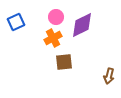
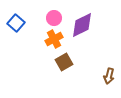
pink circle: moved 2 px left, 1 px down
blue square: moved 1 px down; rotated 24 degrees counterclockwise
orange cross: moved 1 px right, 1 px down
brown square: rotated 24 degrees counterclockwise
